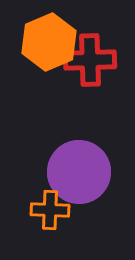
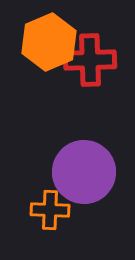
purple circle: moved 5 px right
